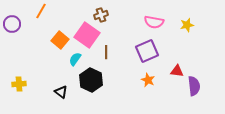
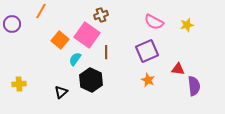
pink semicircle: rotated 18 degrees clockwise
red triangle: moved 1 px right, 2 px up
black triangle: rotated 40 degrees clockwise
